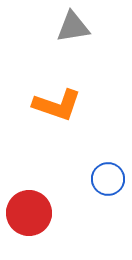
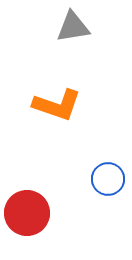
red circle: moved 2 px left
